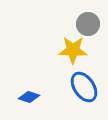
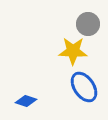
yellow star: moved 1 px down
blue diamond: moved 3 px left, 4 px down
